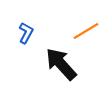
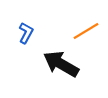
black arrow: rotated 18 degrees counterclockwise
